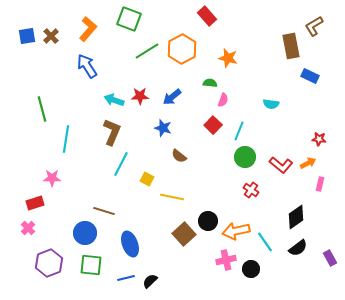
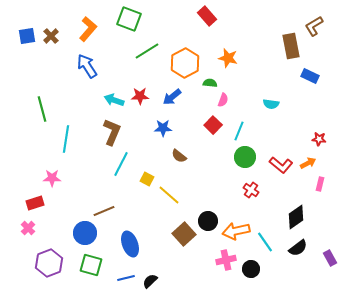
orange hexagon at (182, 49): moved 3 px right, 14 px down
blue star at (163, 128): rotated 18 degrees counterclockwise
yellow line at (172, 197): moved 3 px left, 2 px up; rotated 30 degrees clockwise
brown line at (104, 211): rotated 40 degrees counterclockwise
green square at (91, 265): rotated 10 degrees clockwise
